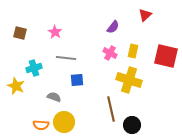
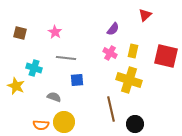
purple semicircle: moved 2 px down
cyan cross: rotated 35 degrees clockwise
black circle: moved 3 px right, 1 px up
